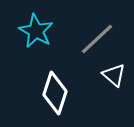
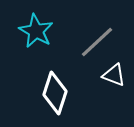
gray line: moved 3 px down
white triangle: rotated 20 degrees counterclockwise
